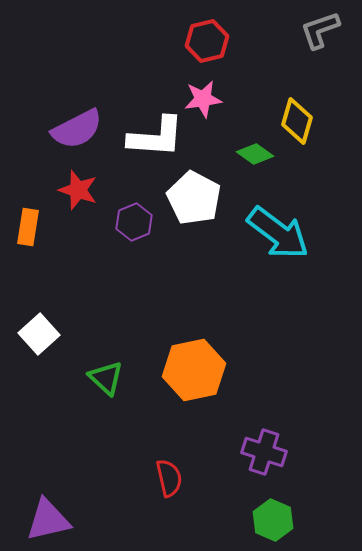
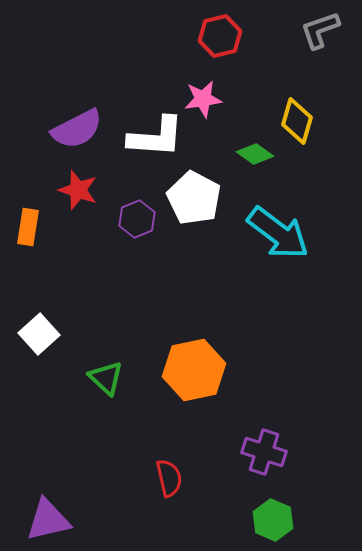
red hexagon: moved 13 px right, 5 px up
purple hexagon: moved 3 px right, 3 px up
